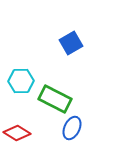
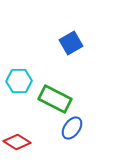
cyan hexagon: moved 2 px left
blue ellipse: rotated 10 degrees clockwise
red diamond: moved 9 px down
